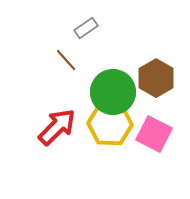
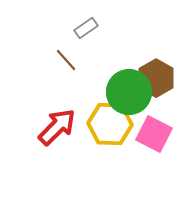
green circle: moved 16 px right
